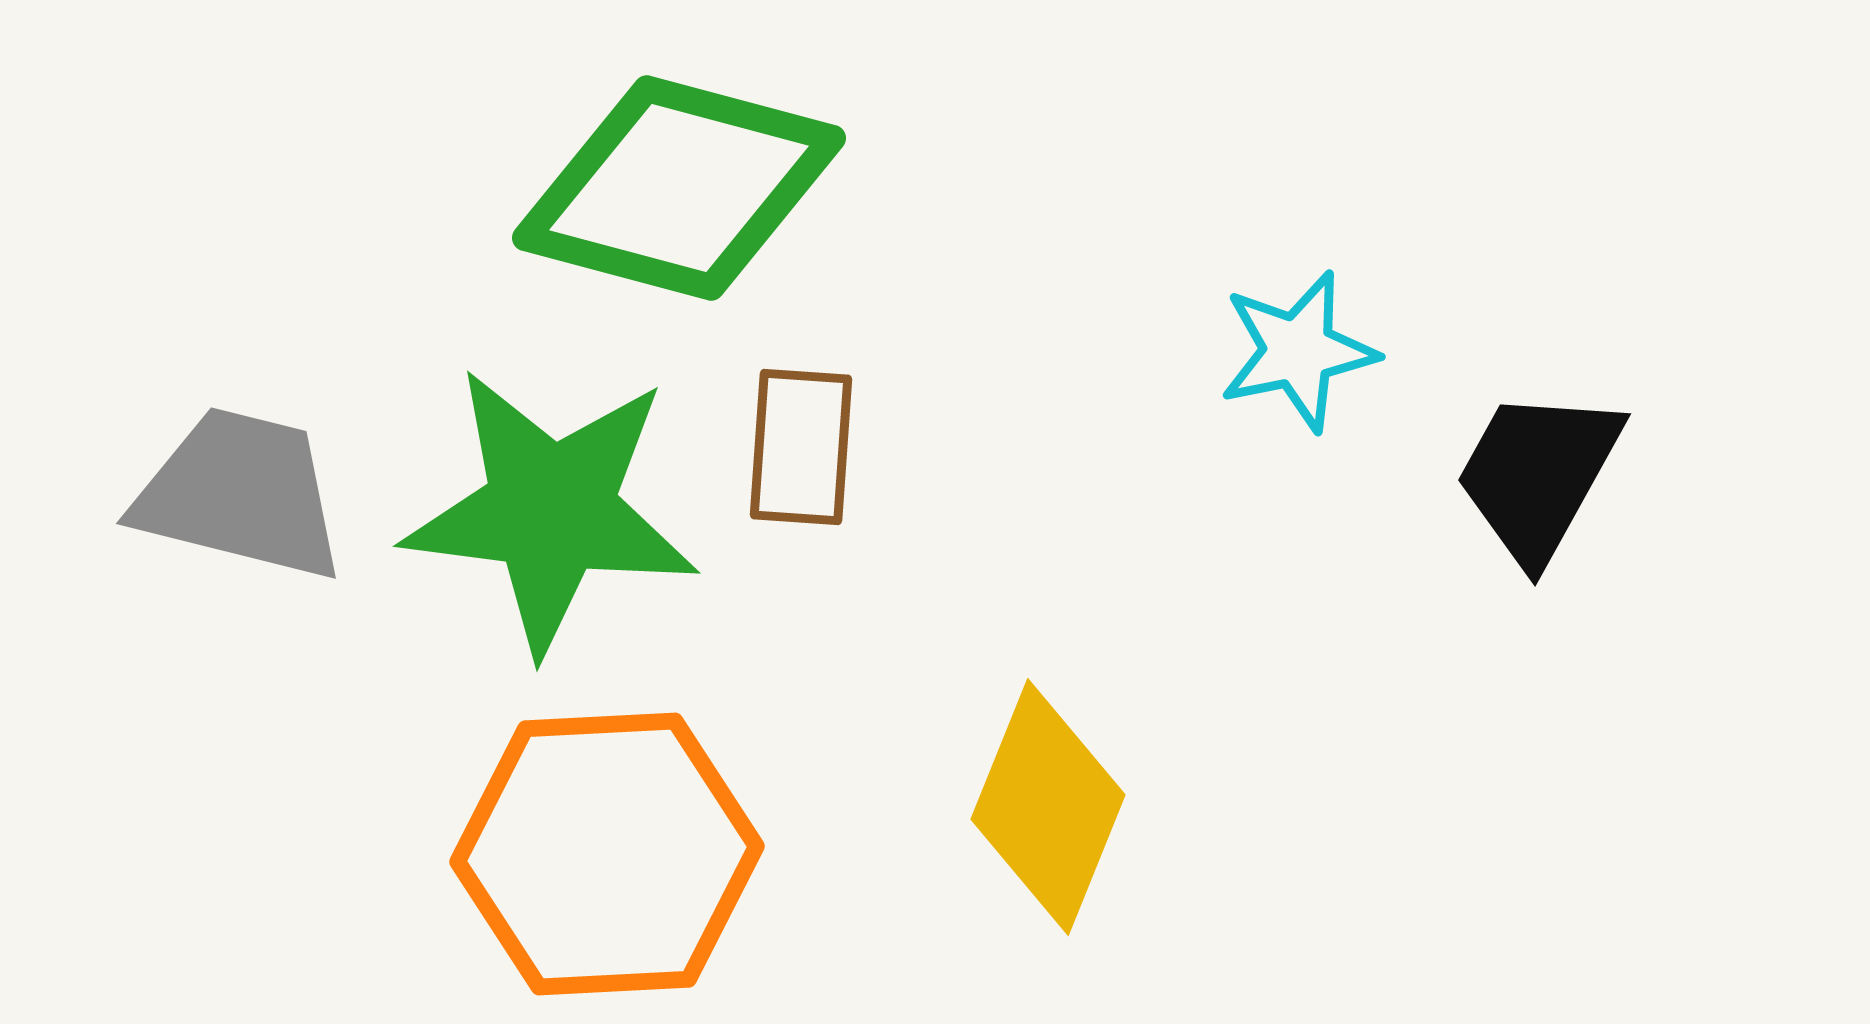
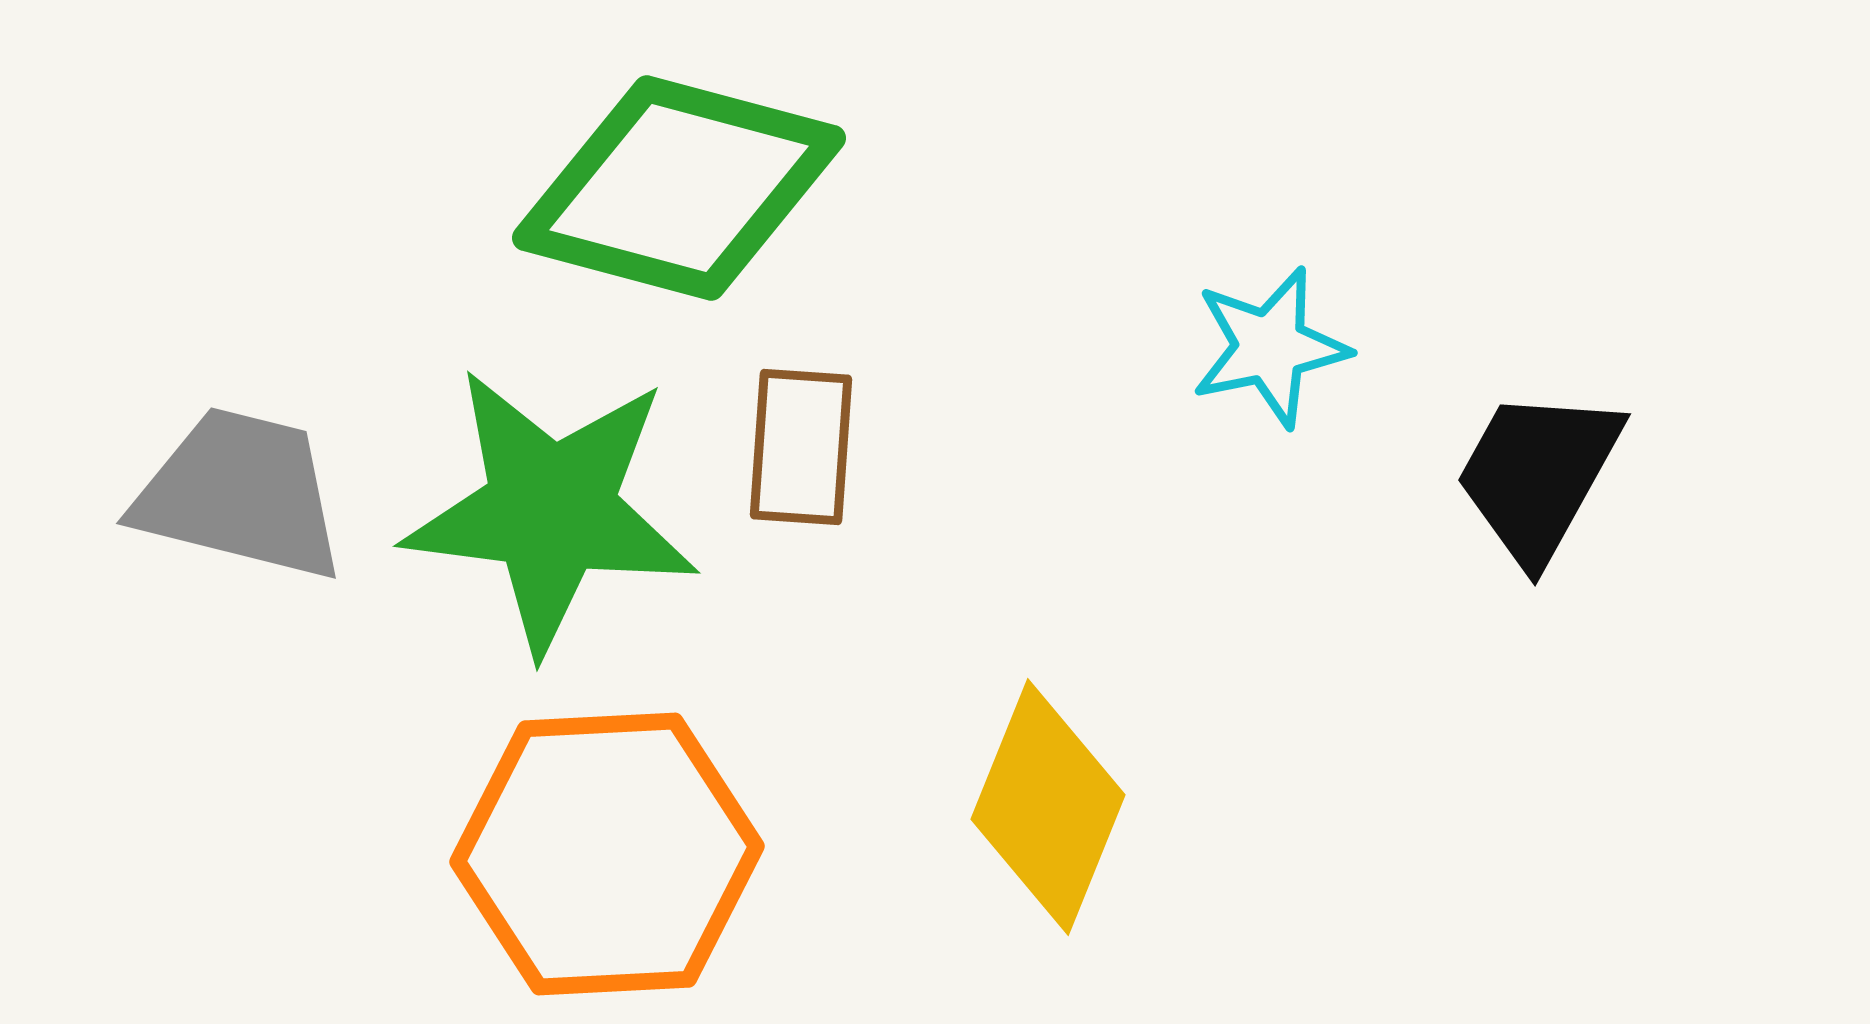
cyan star: moved 28 px left, 4 px up
